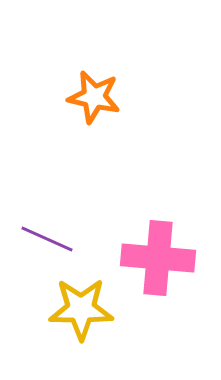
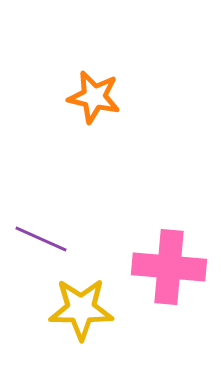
purple line: moved 6 px left
pink cross: moved 11 px right, 9 px down
